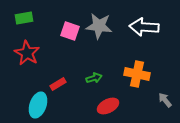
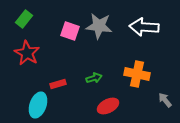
green rectangle: moved 1 px down; rotated 42 degrees counterclockwise
red rectangle: rotated 14 degrees clockwise
